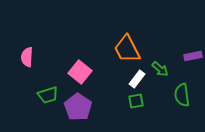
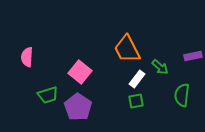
green arrow: moved 2 px up
green semicircle: rotated 15 degrees clockwise
